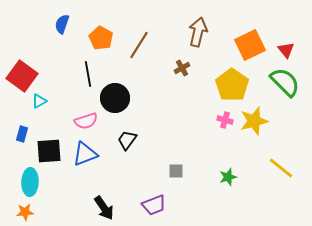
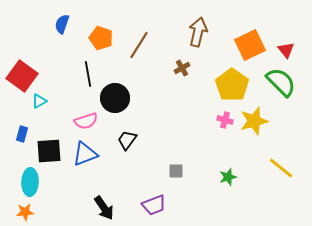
orange pentagon: rotated 10 degrees counterclockwise
green semicircle: moved 4 px left
